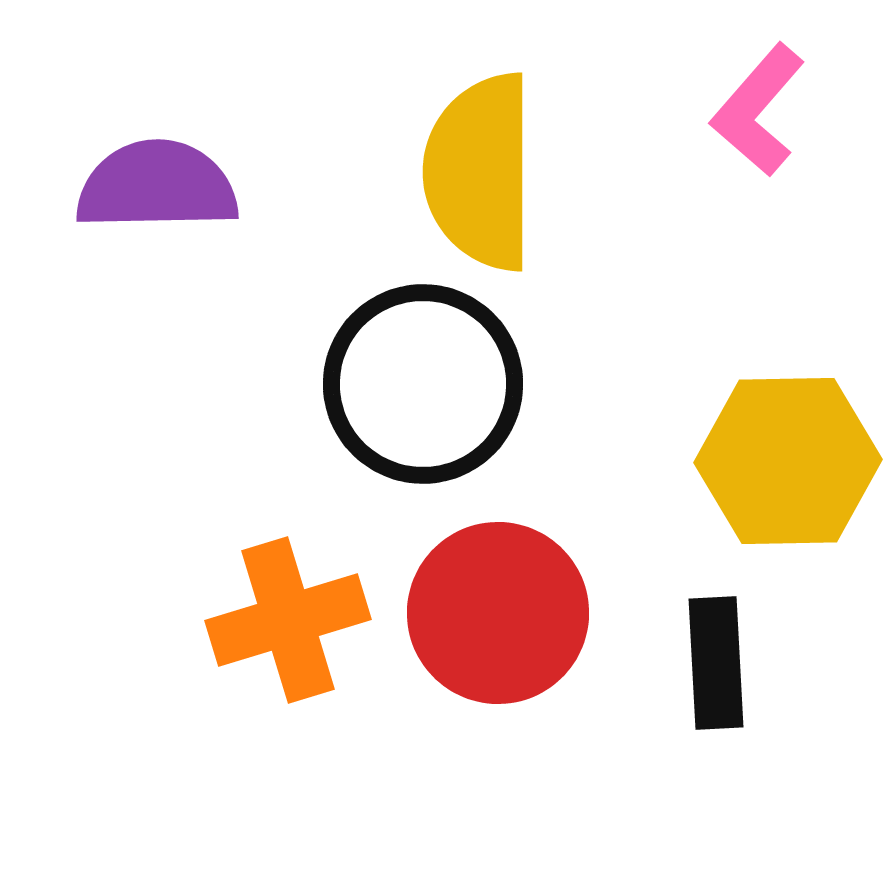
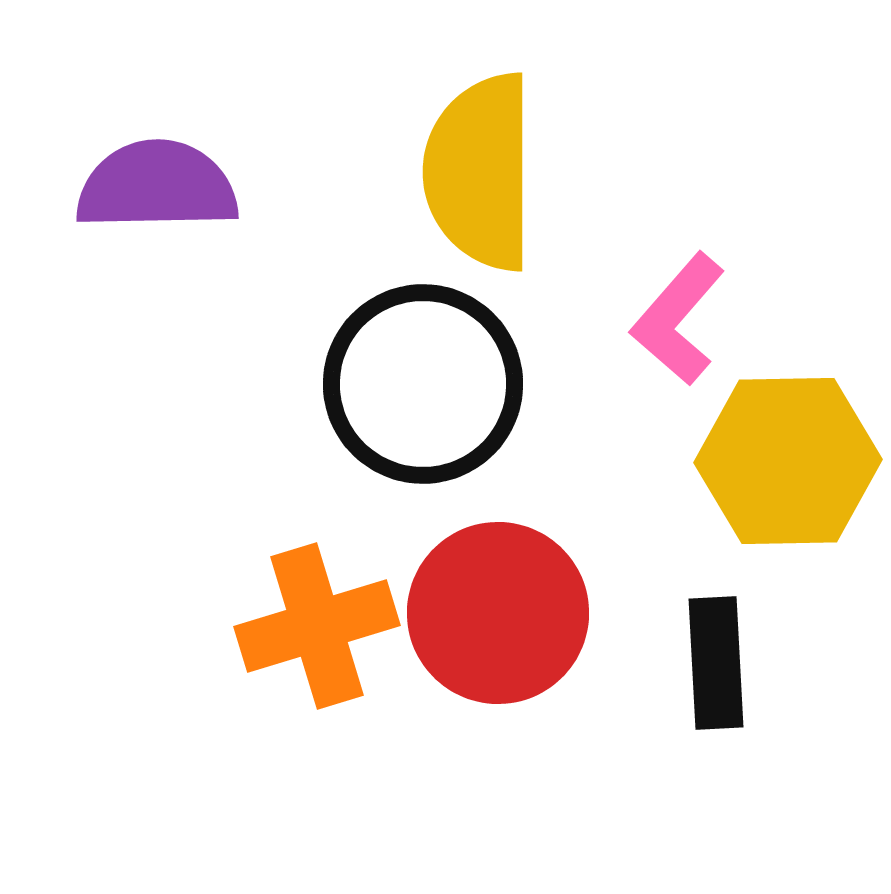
pink L-shape: moved 80 px left, 209 px down
orange cross: moved 29 px right, 6 px down
